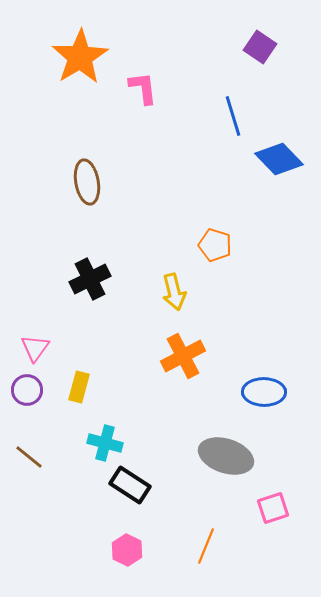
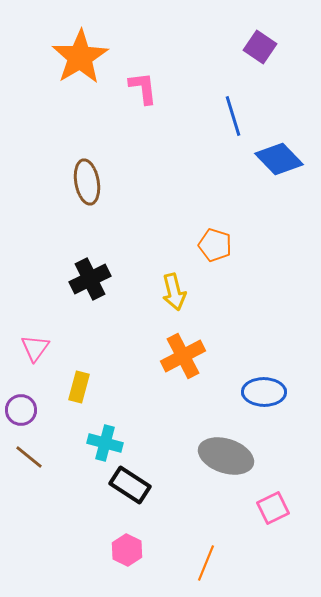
purple circle: moved 6 px left, 20 px down
pink square: rotated 8 degrees counterclockwise
orange line: moved 17 px down
